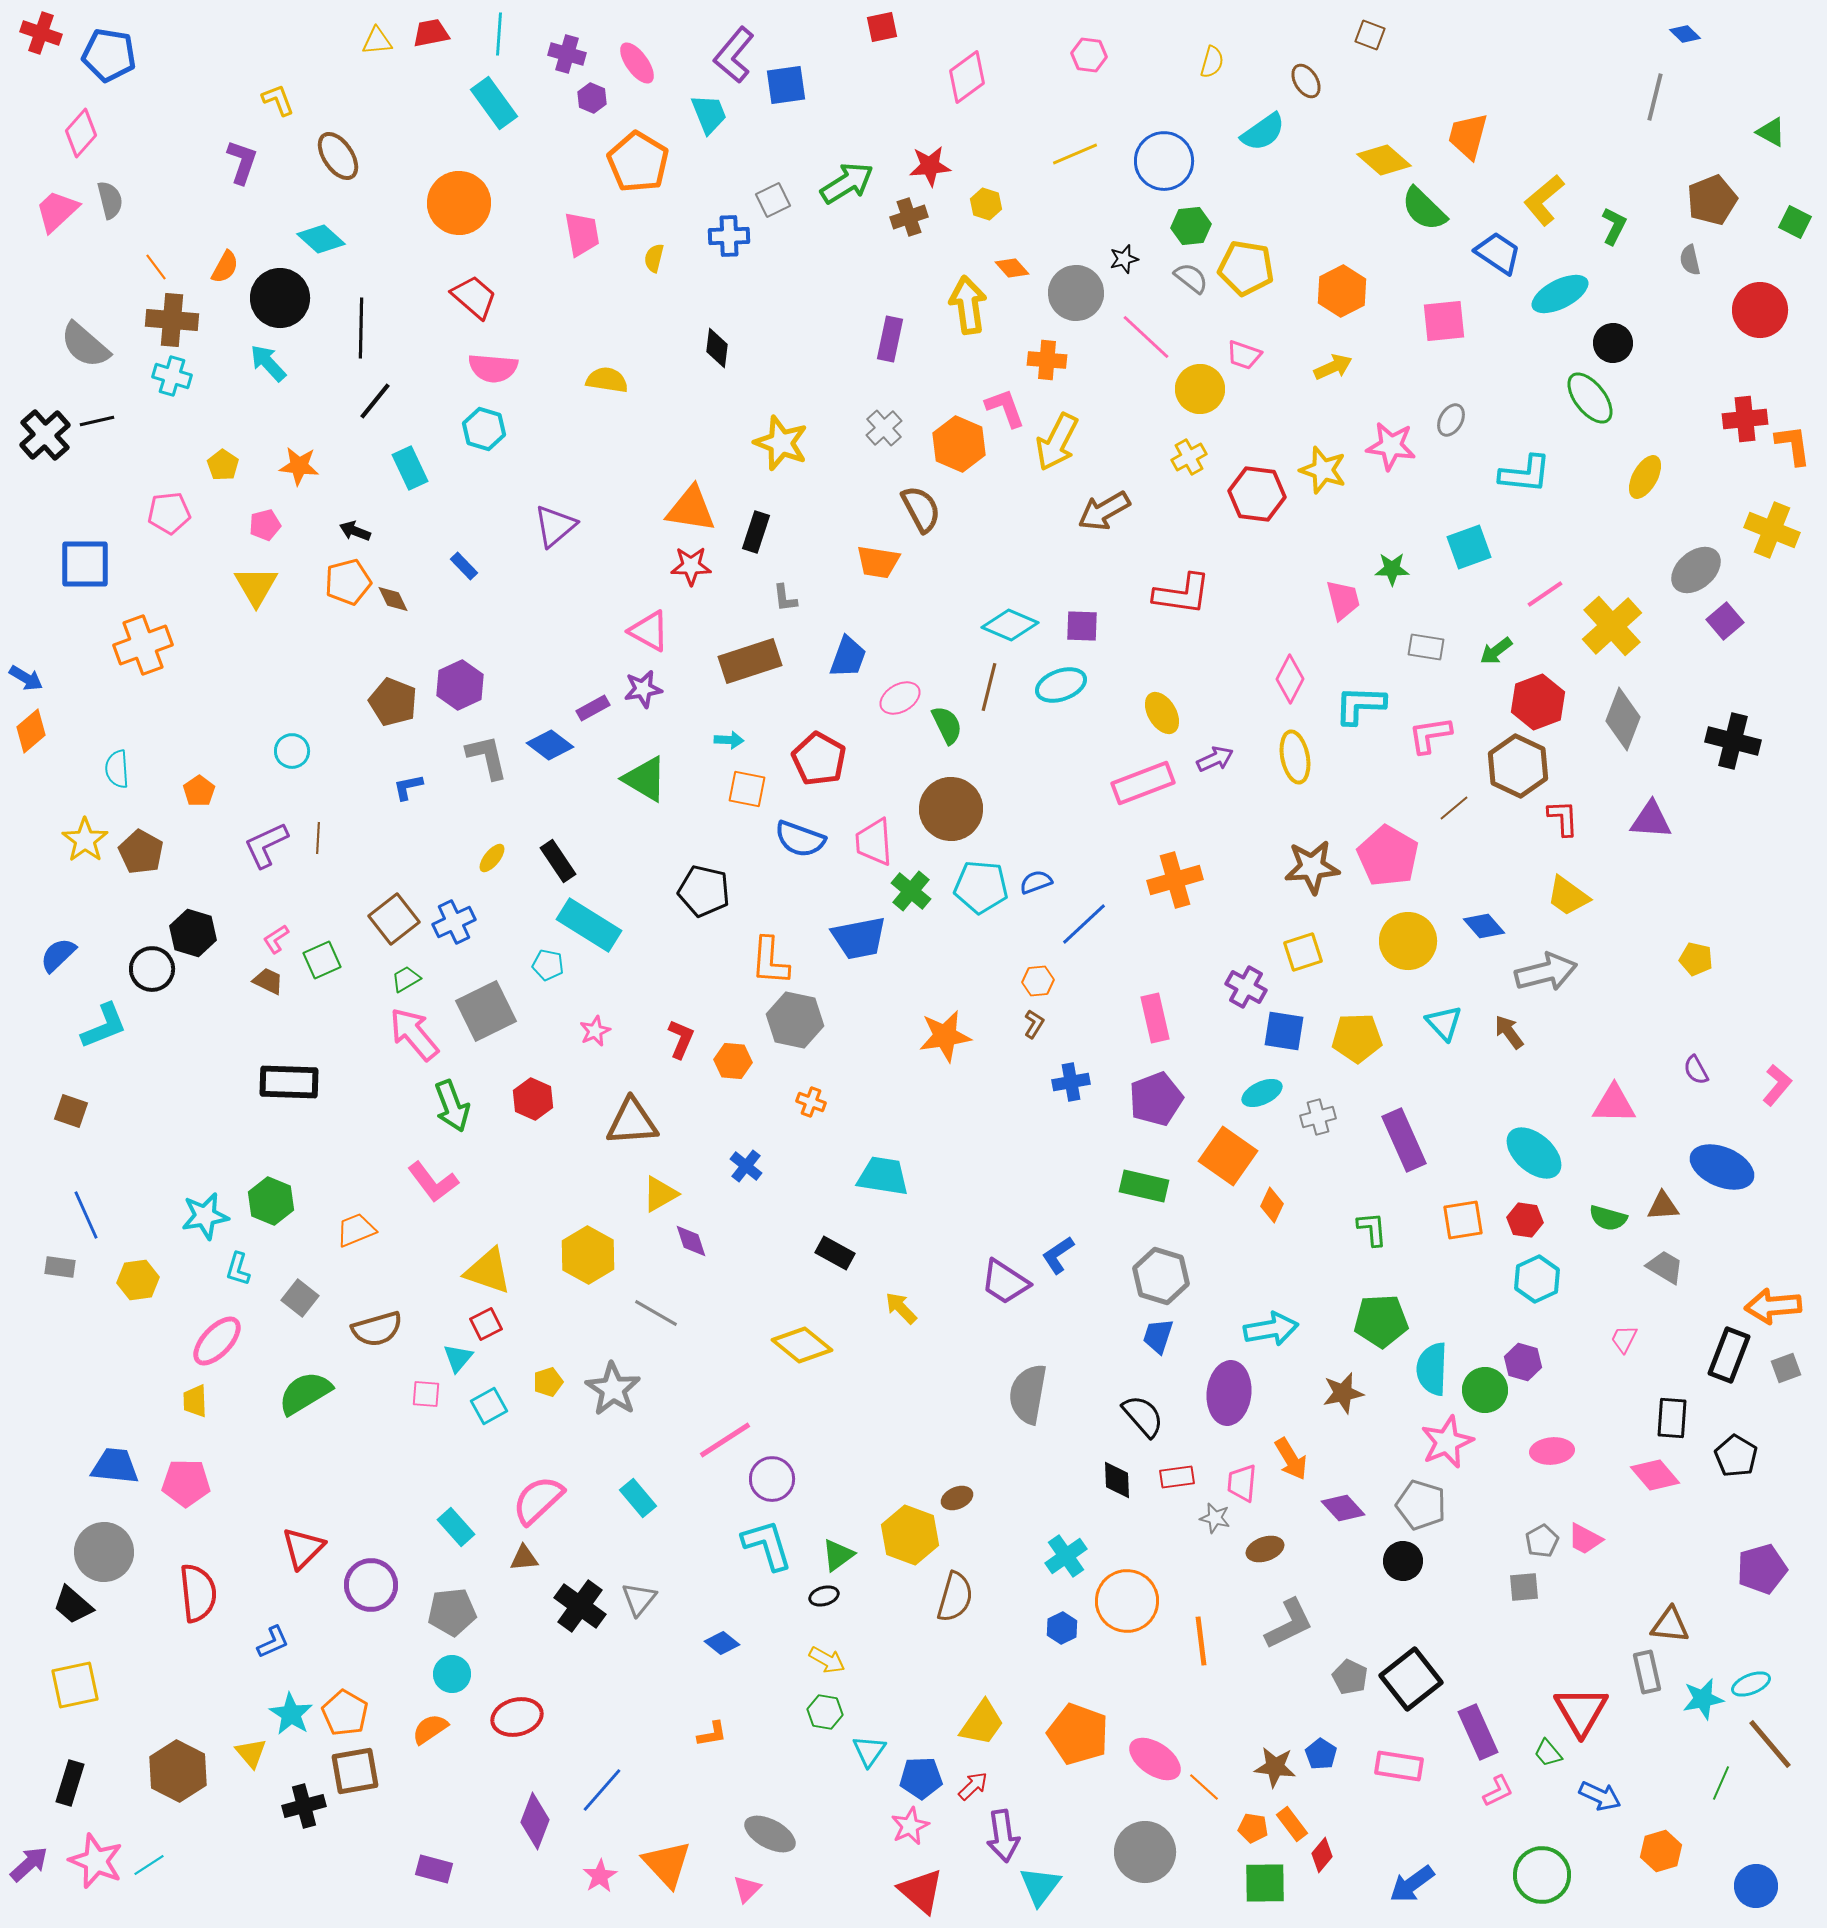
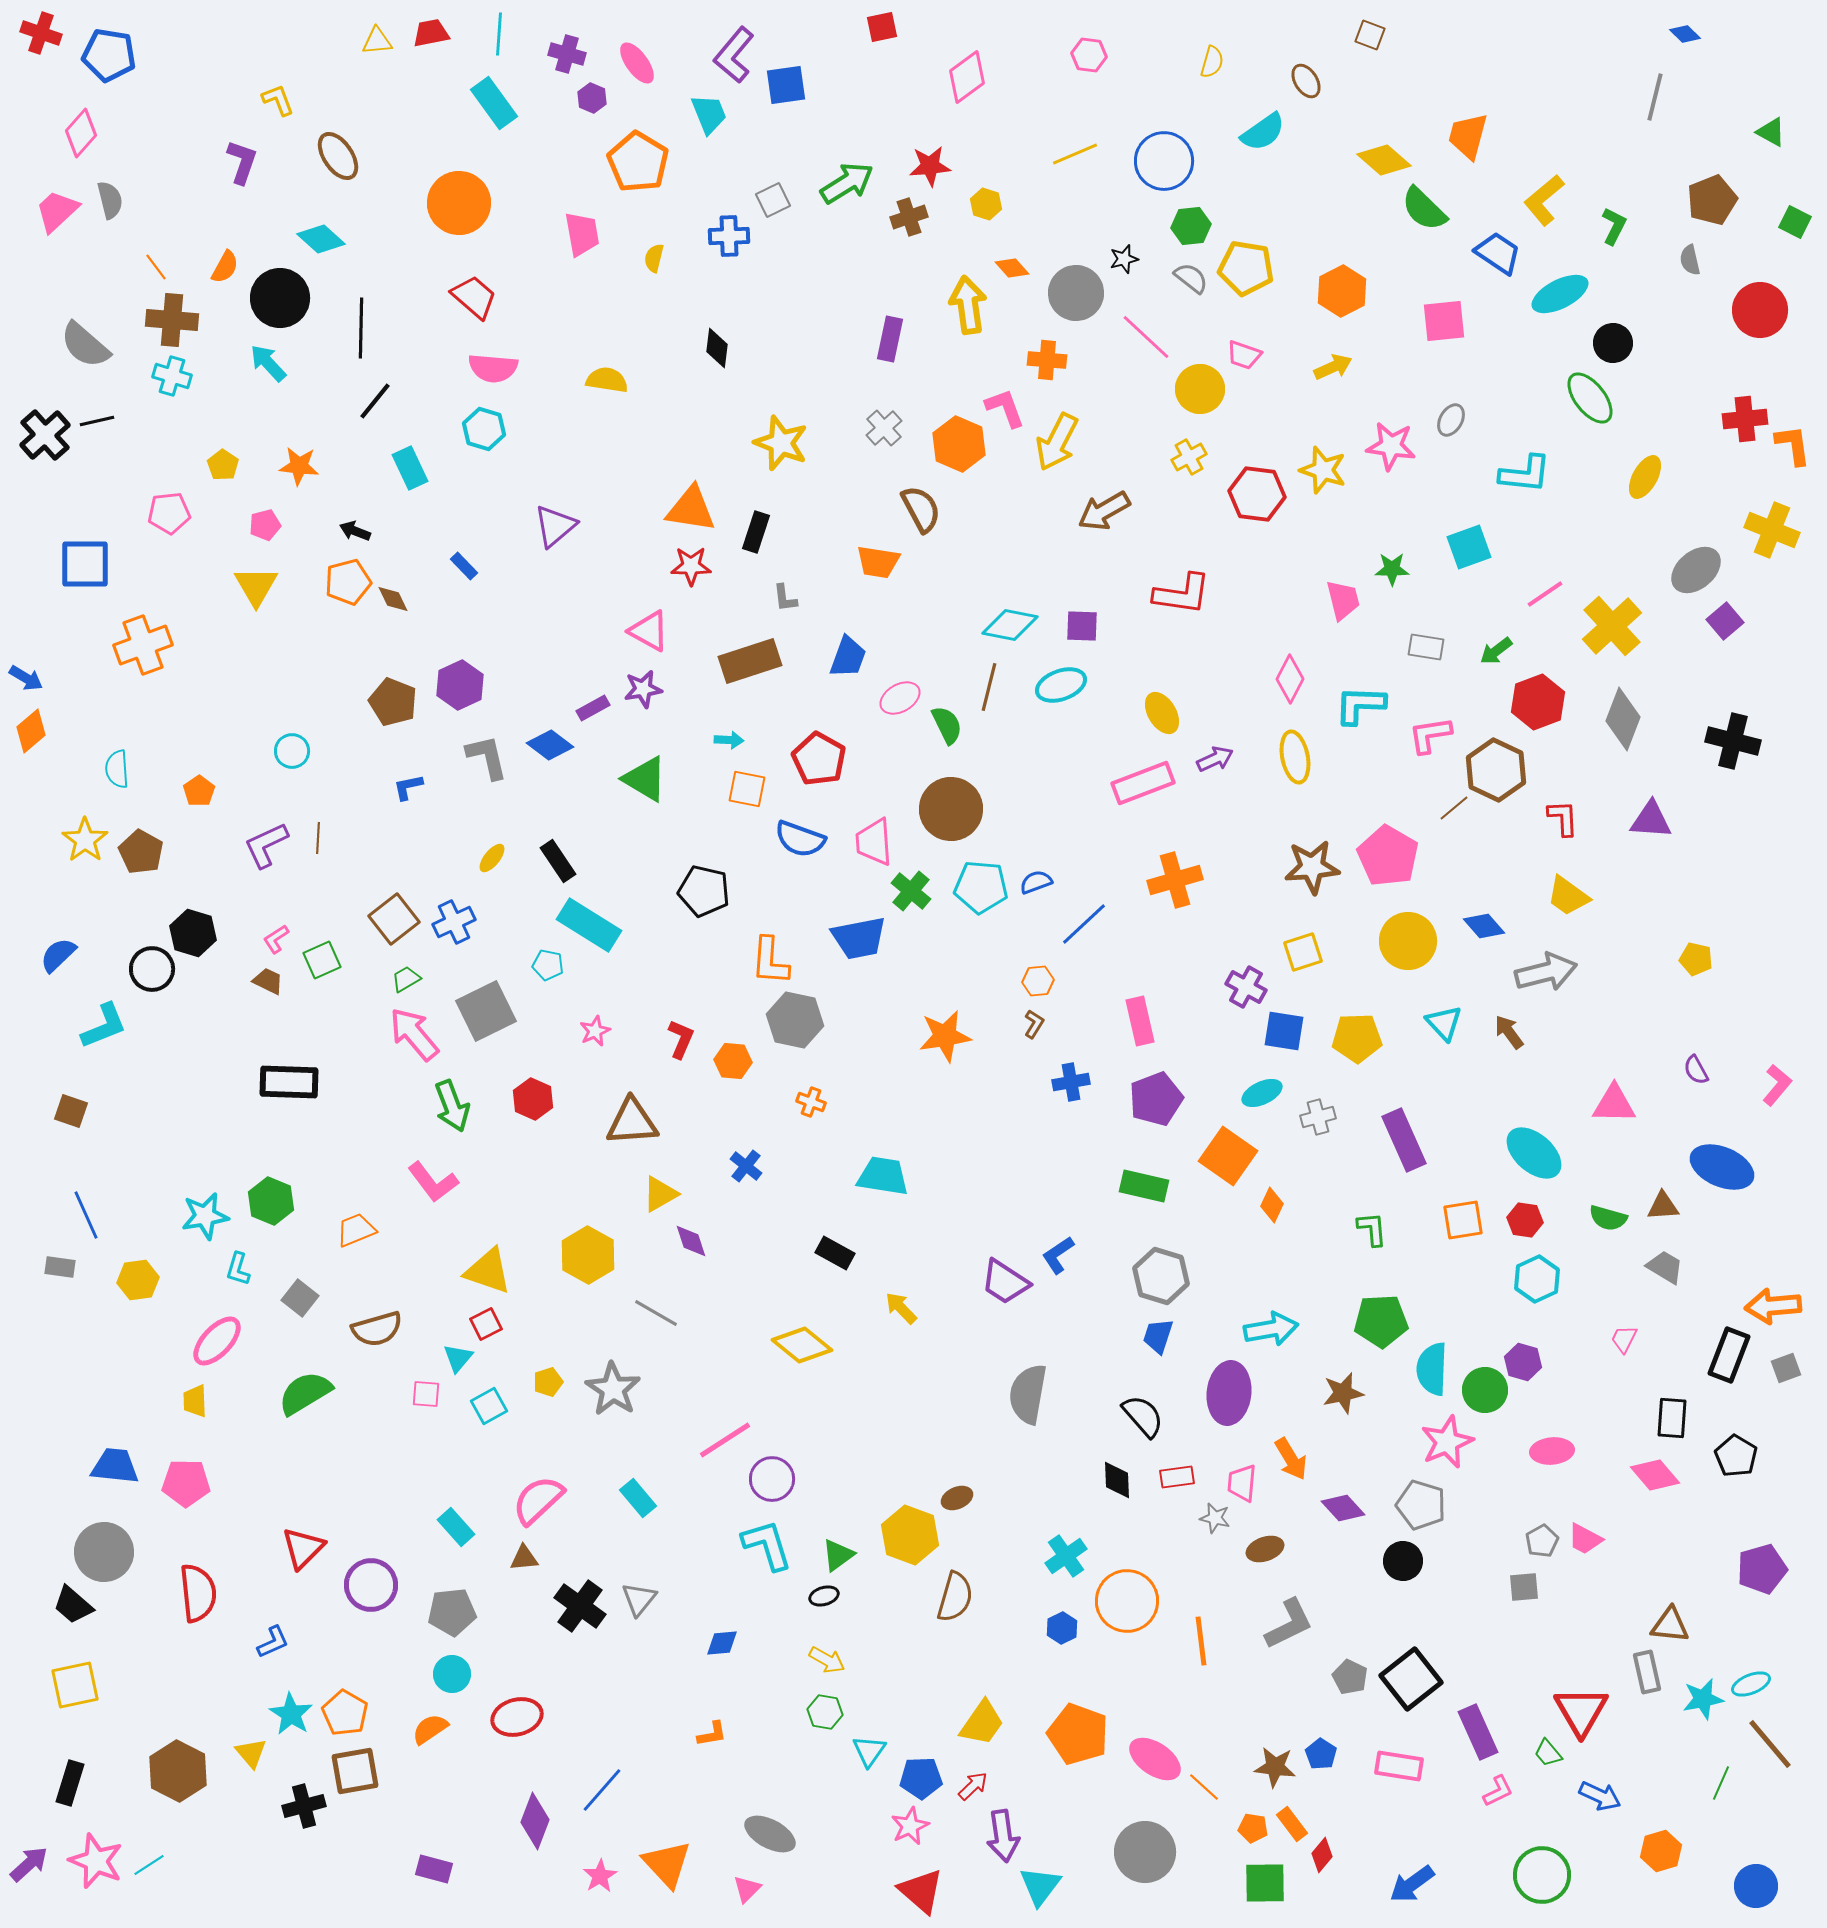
cyan diamond at (1010, 625): rotated 12 degrees counterclockwise
brown hexagon at (1518, 766): moved 22 px left, 4 px down
pink rectangle at (1155, 1018): moved 15 px left, 3 px down
blue diamond at (722, 1643): rotated 44 degrees counterclockwise
